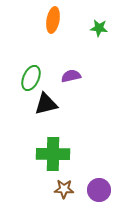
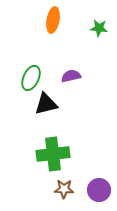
green cross: rotated 8 degrees counterclockwise
